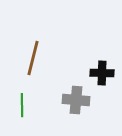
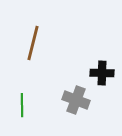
brown line: moved 15 px up
gray cross: rotated 16 degrees clockwise
